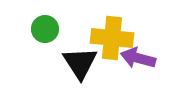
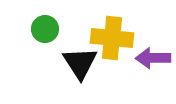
purple arrow: moved 15 px right; rotated 16 degrees counterclockwise
